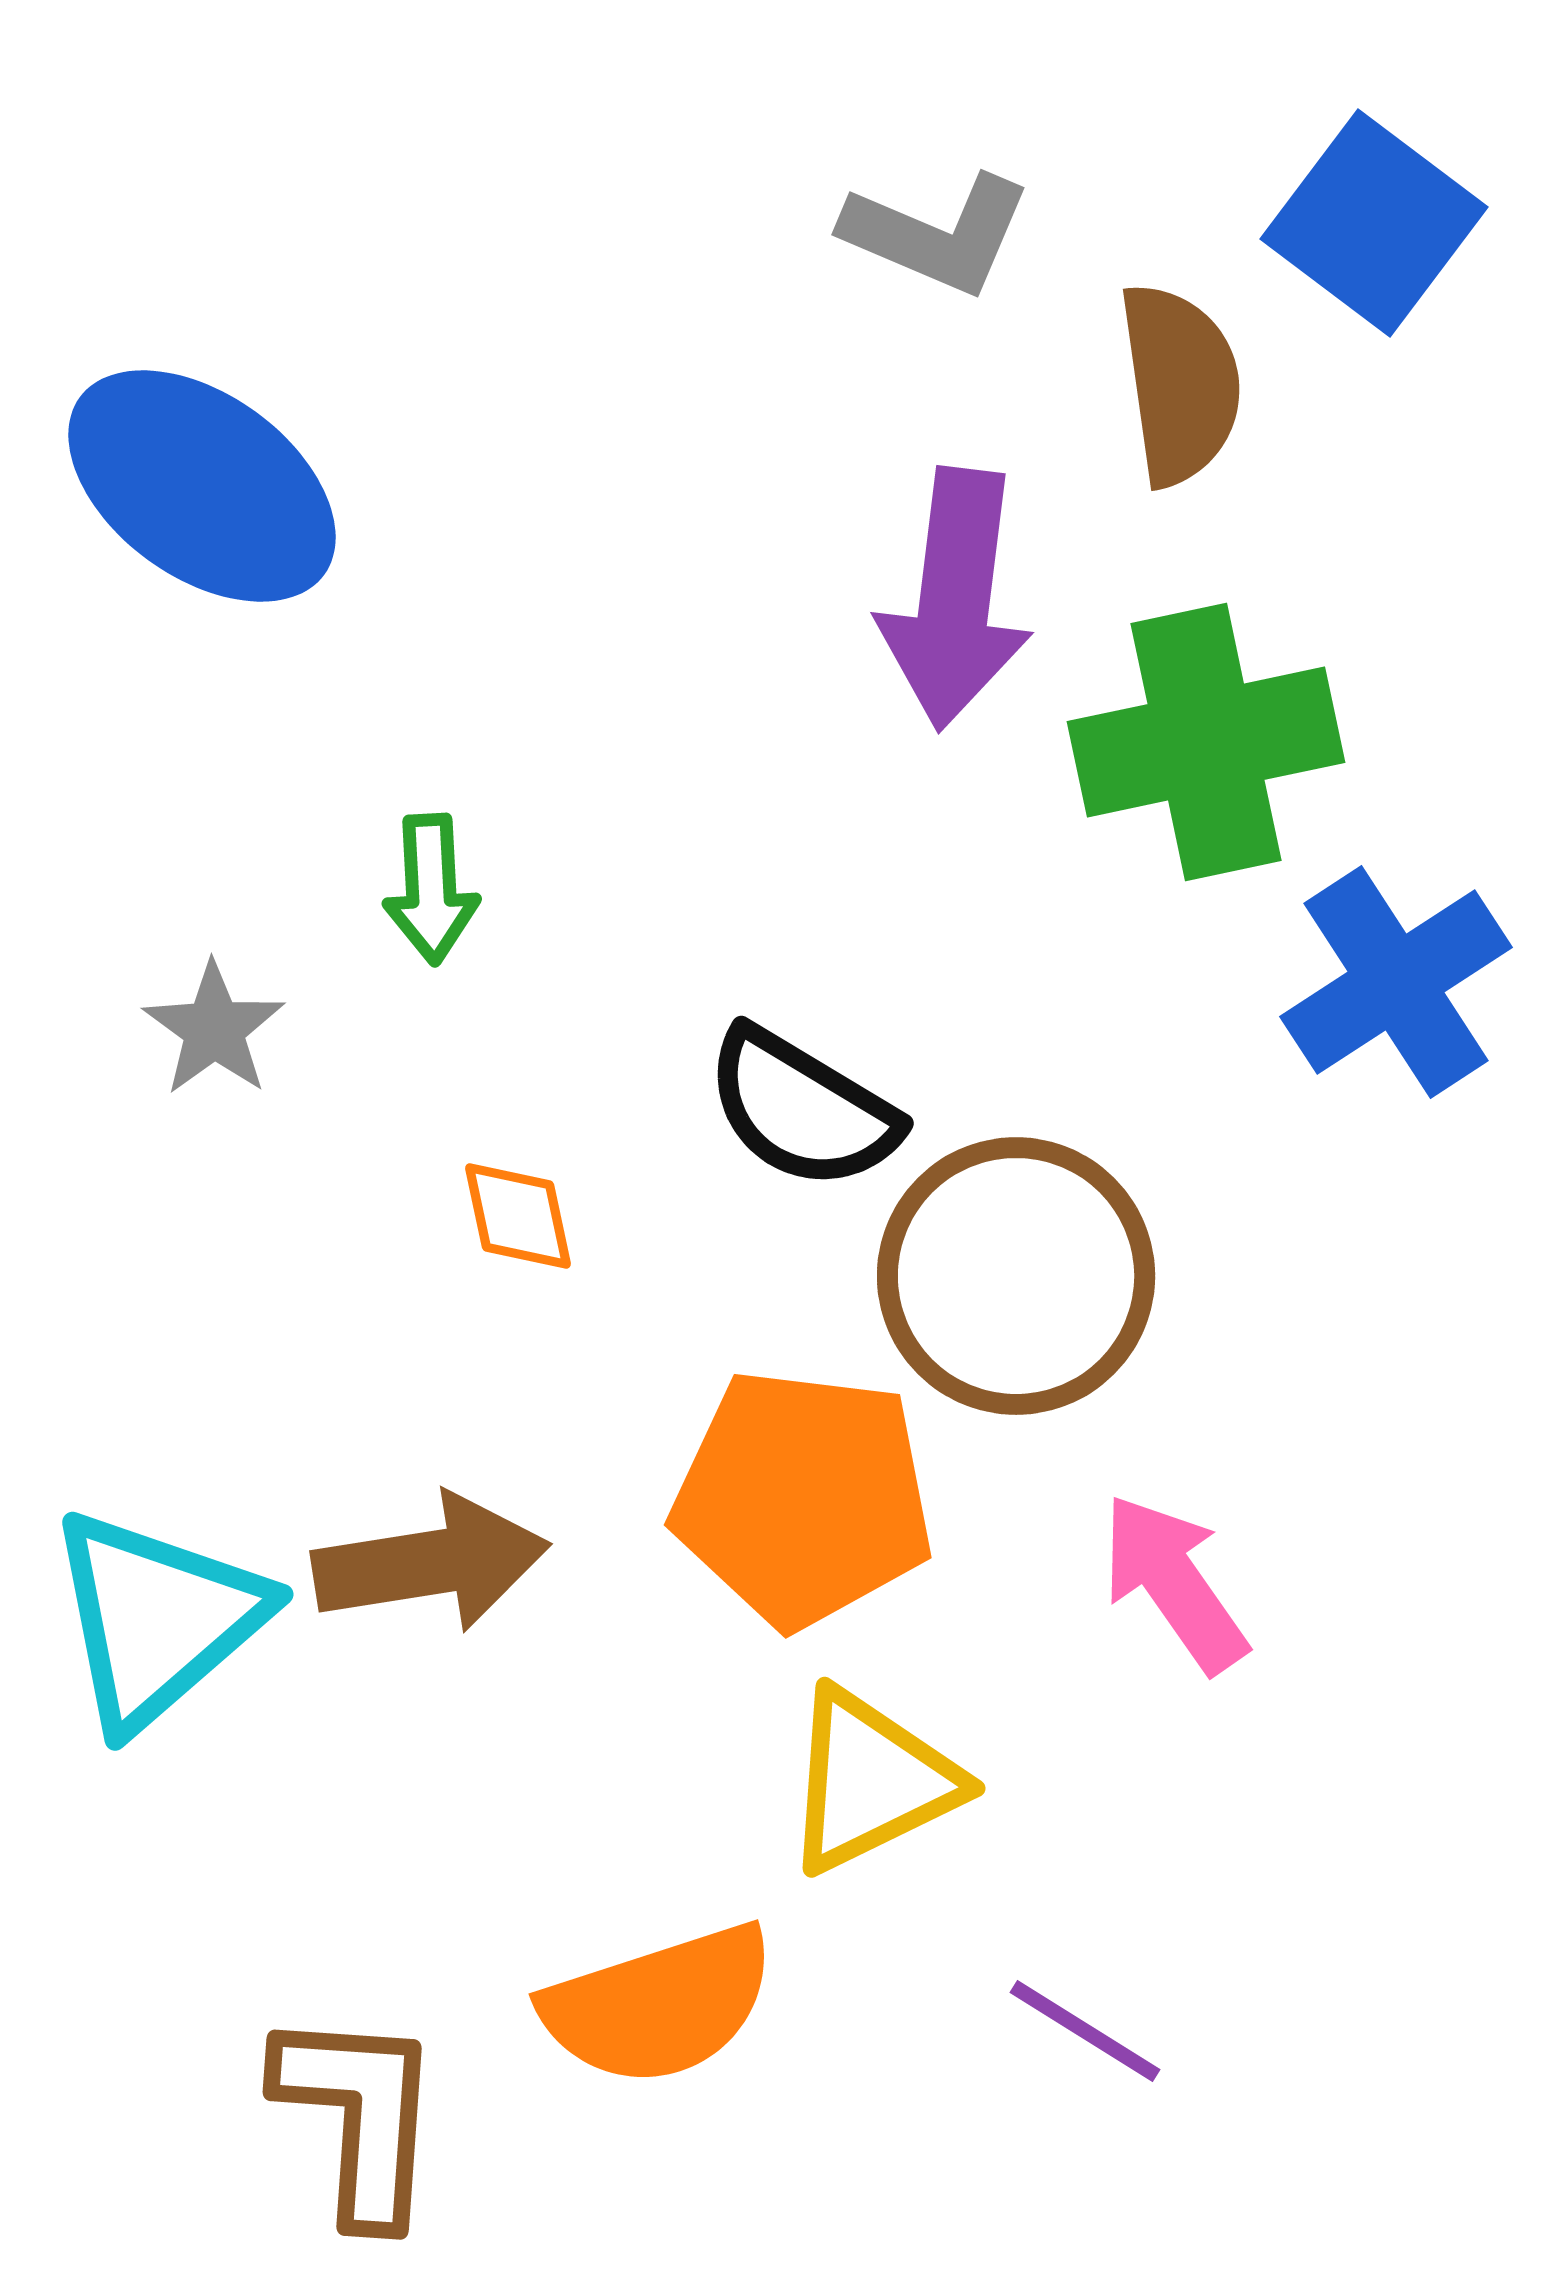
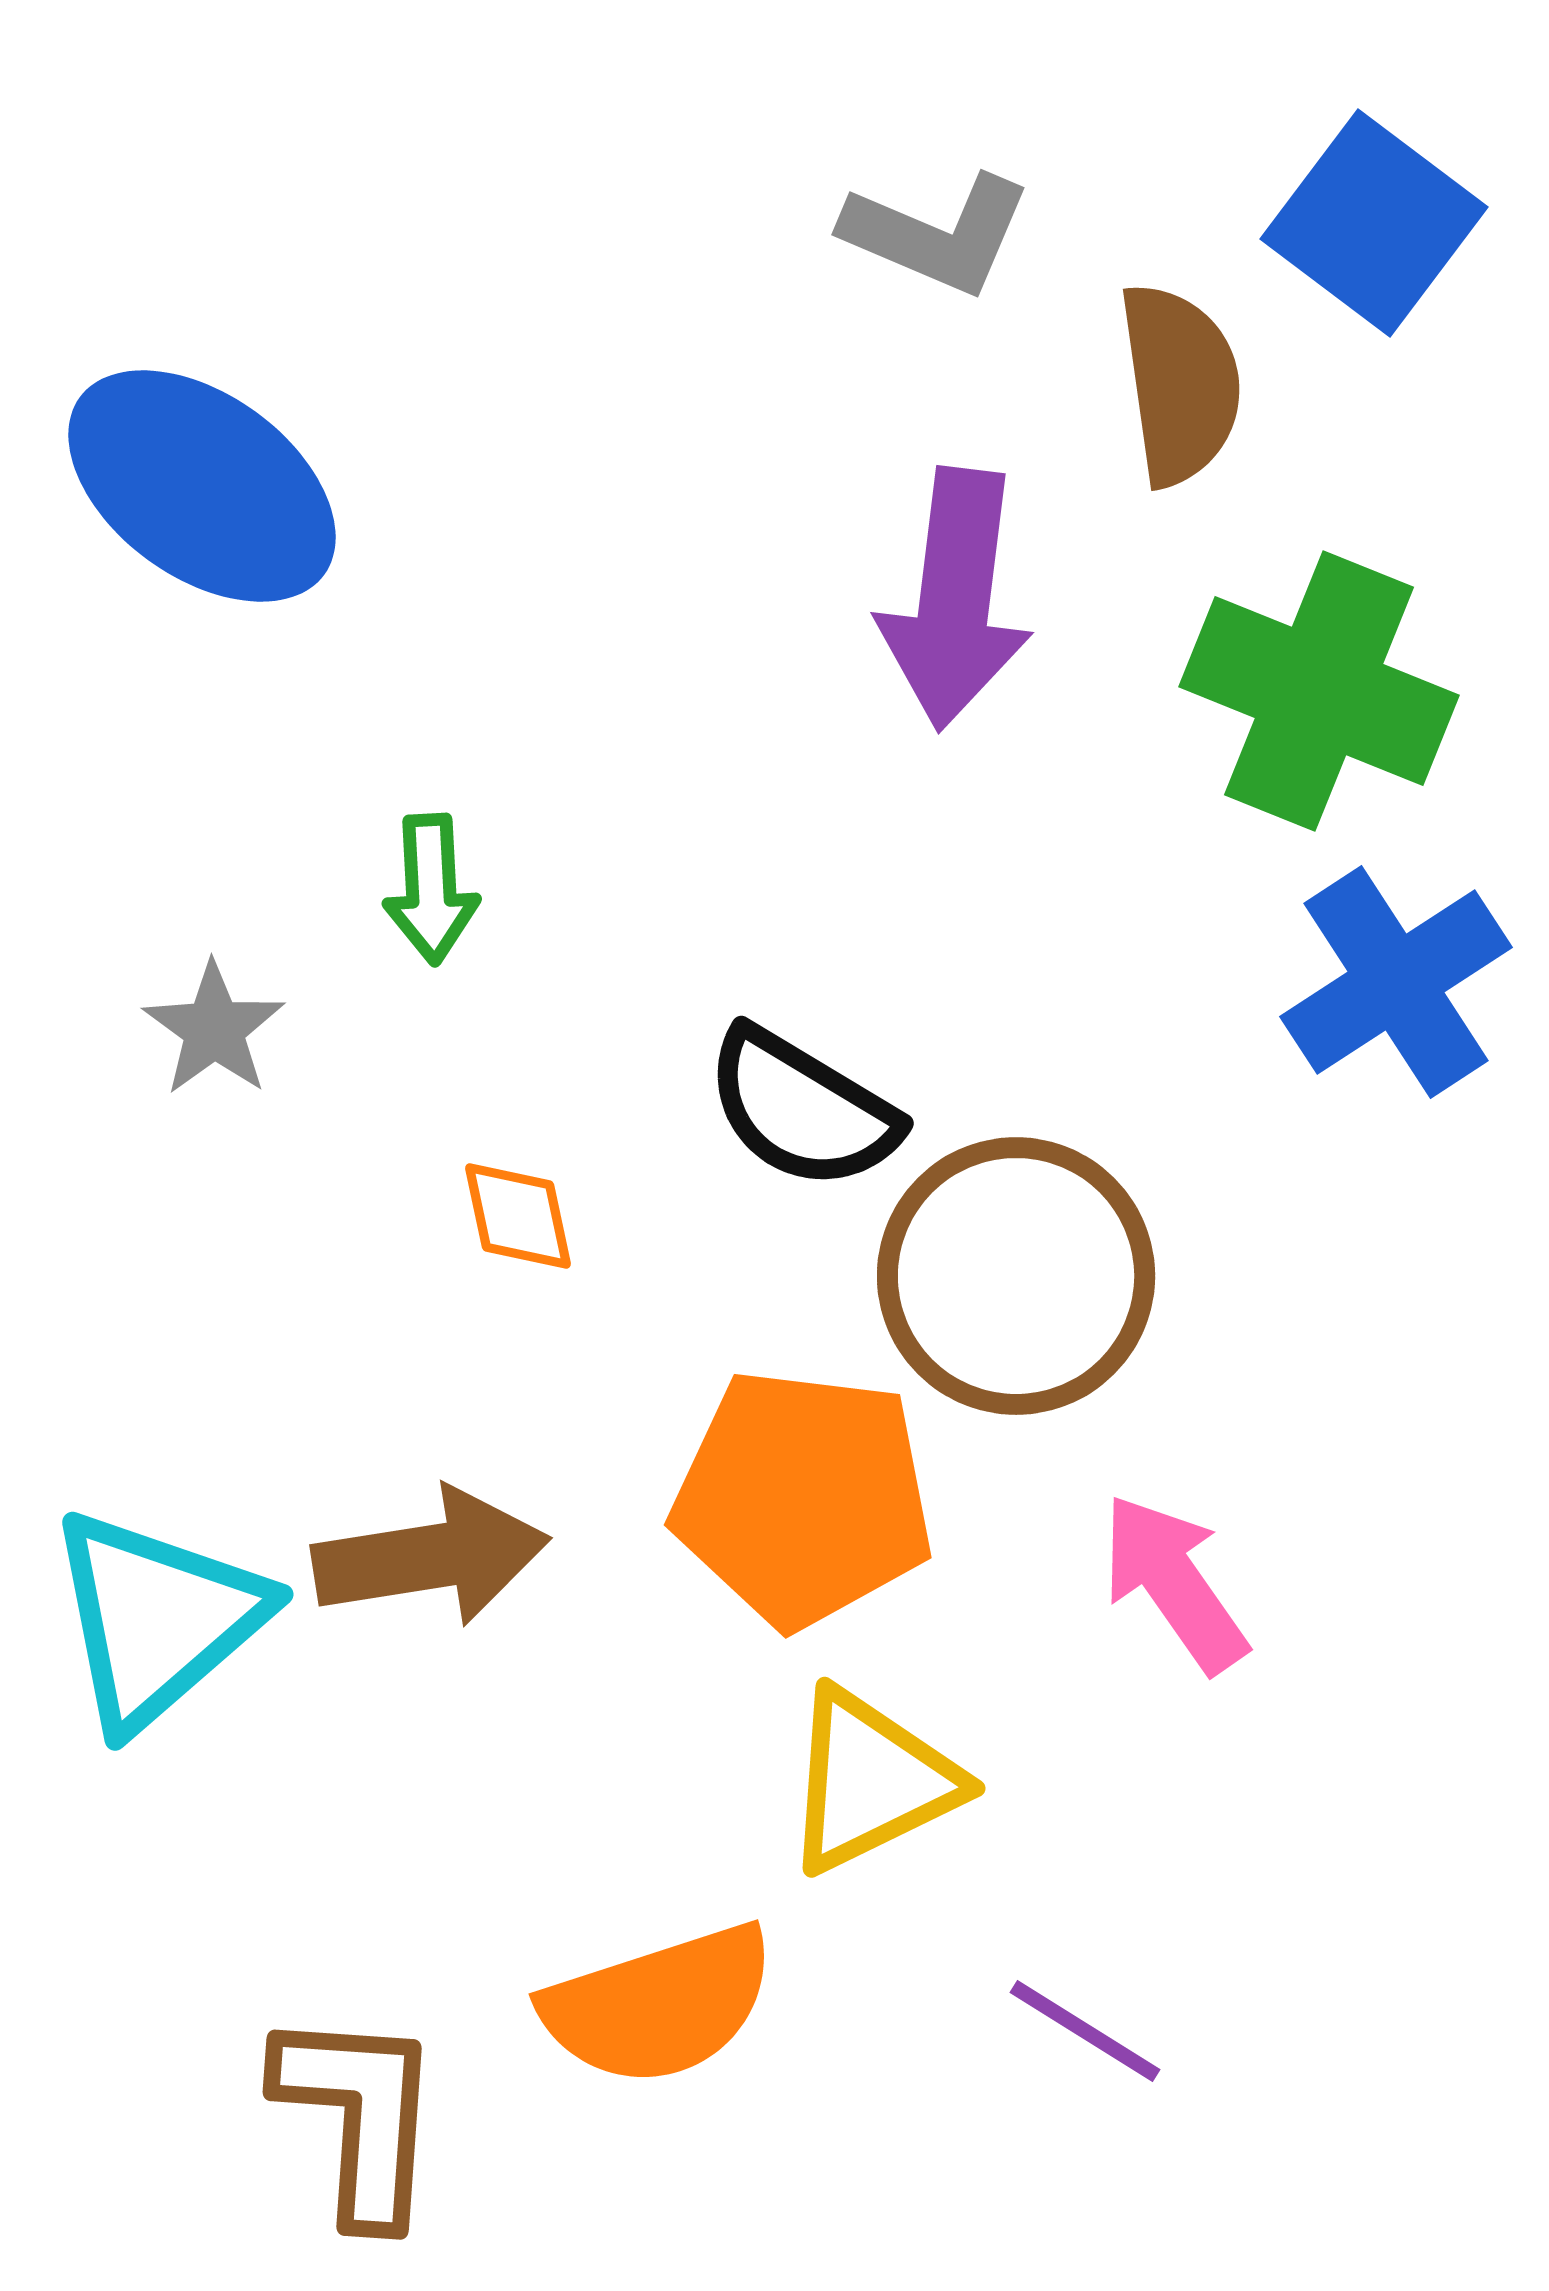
green cross: moved 113 px right, 51 px up; rotated 34 degrees clockwise
brown arrow: moved 6 px up
